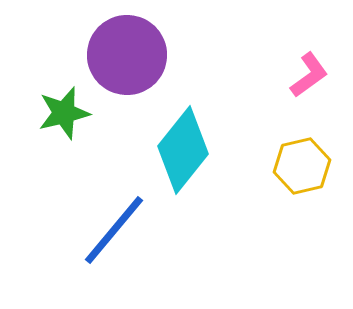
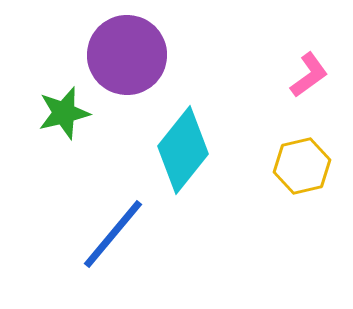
blue line: moved 1 px left, 4 px down
